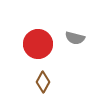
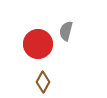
gray semicircle: moved 9 px left, 7 px up; rotated 90 degrees clockwise
